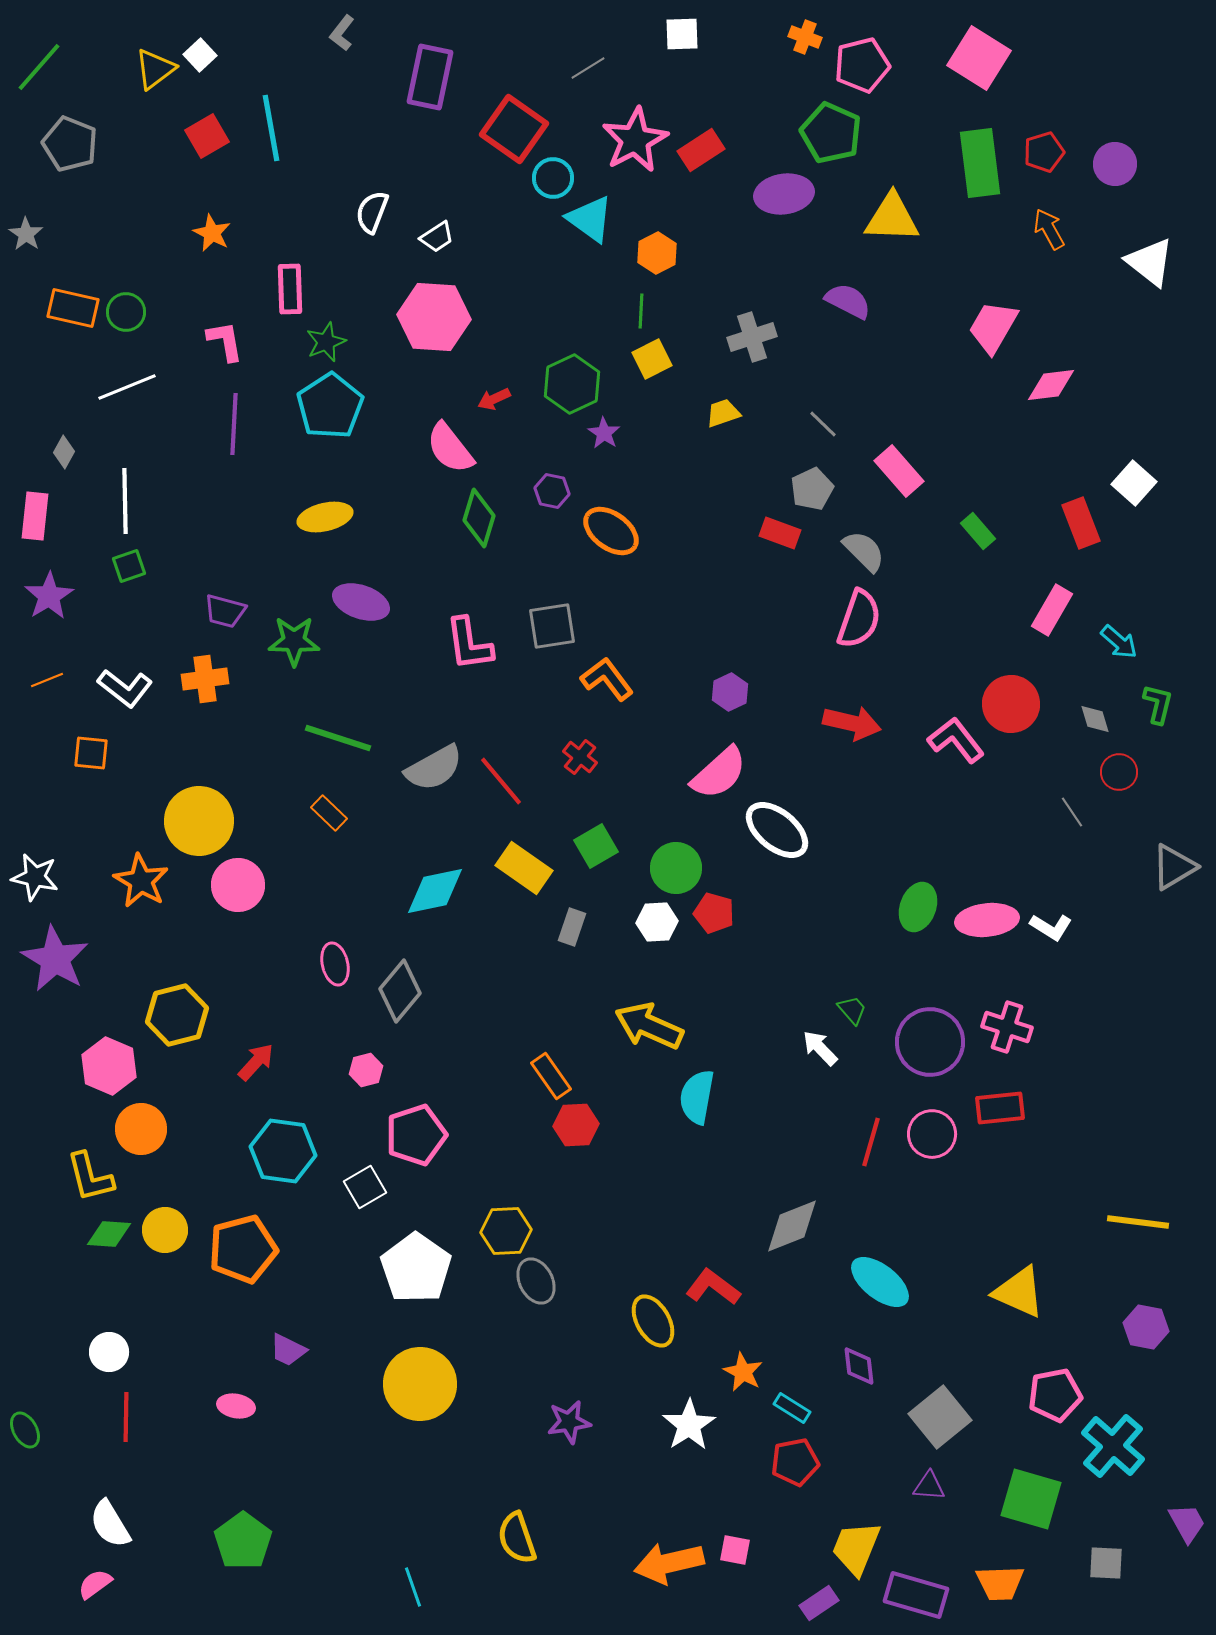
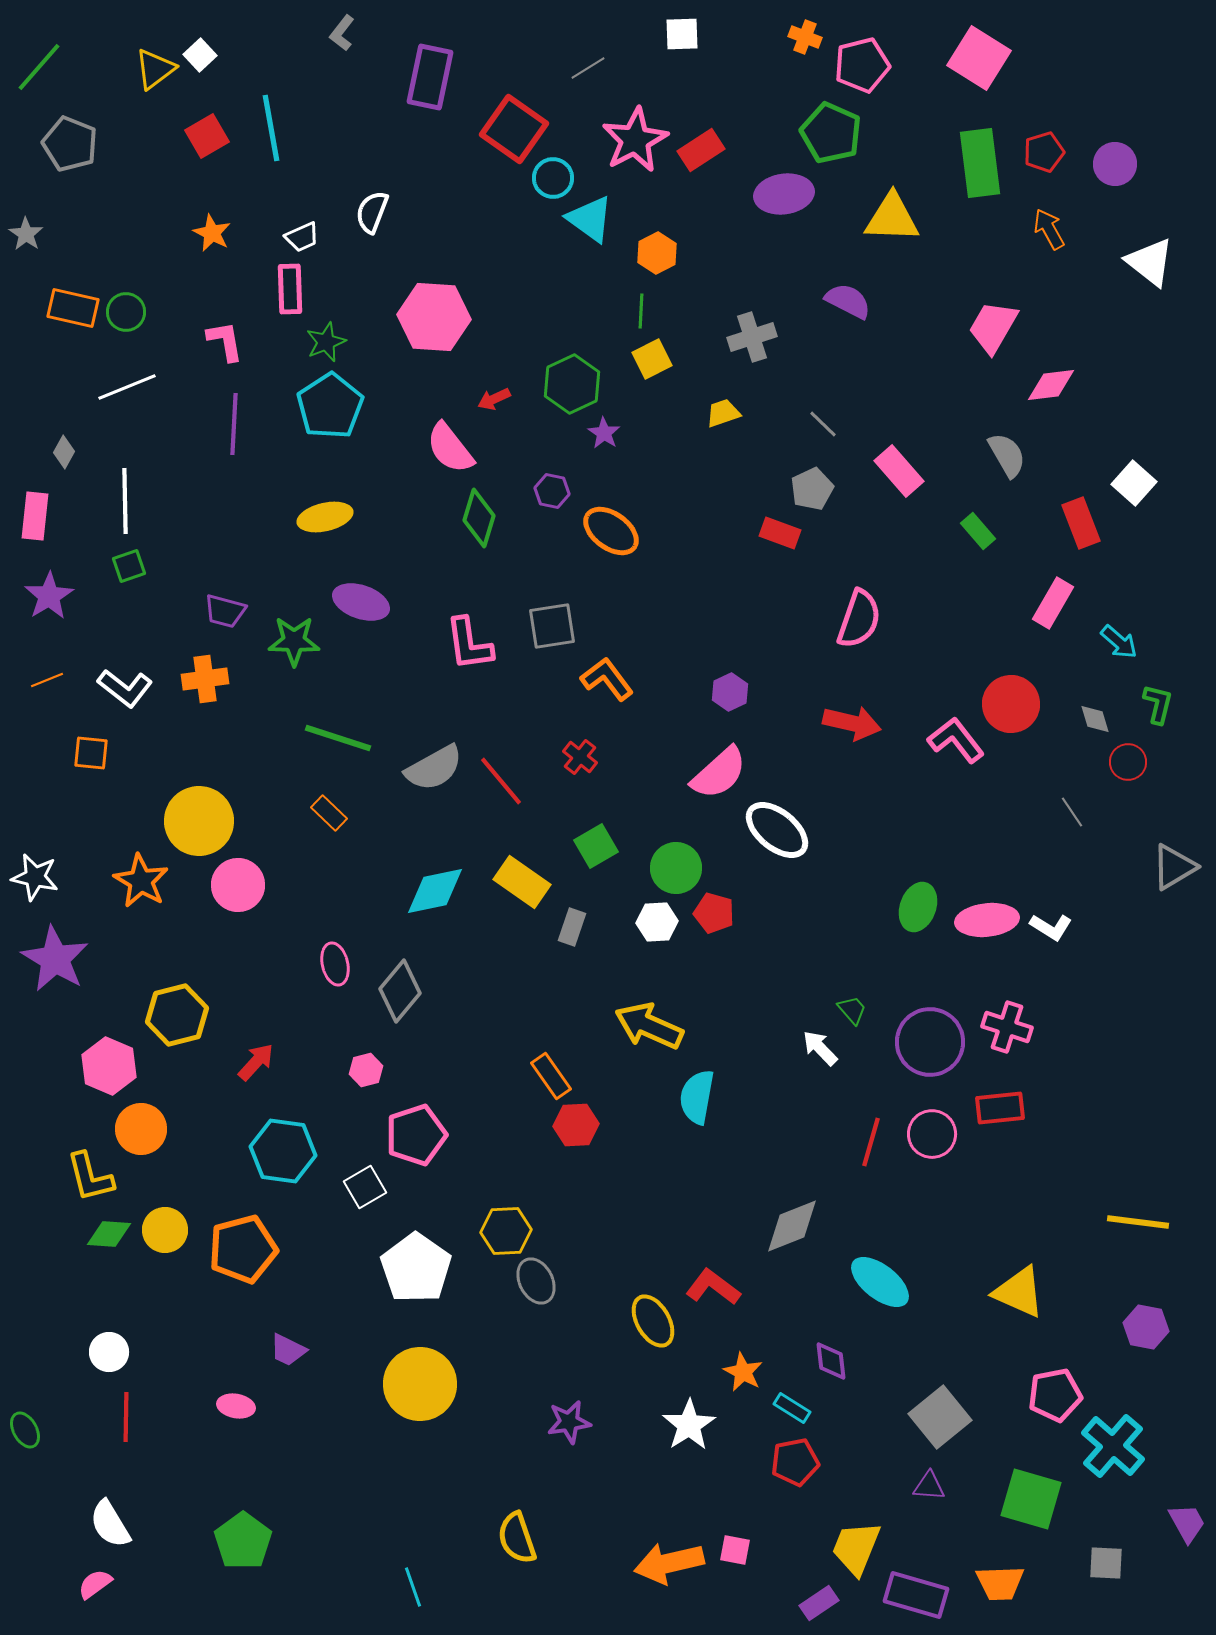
white trapezoid at (437, 237): moved 135 px left; rotated 9 degrees clockwise
gray semicircle at (864, 551): moved 143 px right, 96 px up; rotated 15 degrees clockwise
pink rectangle at (1052, 610): moved 1 px right, 7 px up
red circle at (1119, 772): moved 9 px right, 10 px up
yellow rectangle at (524, 868): moved 2 px left, 14 px down
purple diamond at (859, 1366): moved 28 px left, 5 px up
